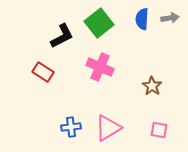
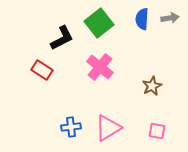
black L-shape: moved 2 px down
pink cross: rotated 16 degrees clockwise
red rectangle: moved 1 px left, 2 px up
brown star: rotated 12 degrees clockwise
pink square: moved 2 px left, 1 px down
